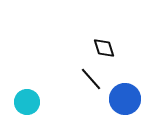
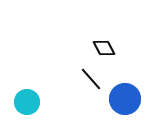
black diamond: rotated 10 degrees counterclockwise
